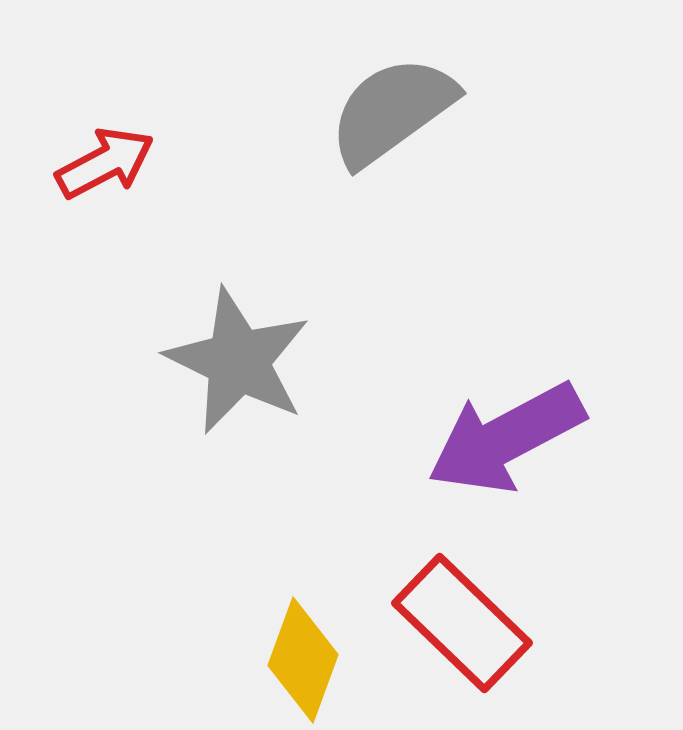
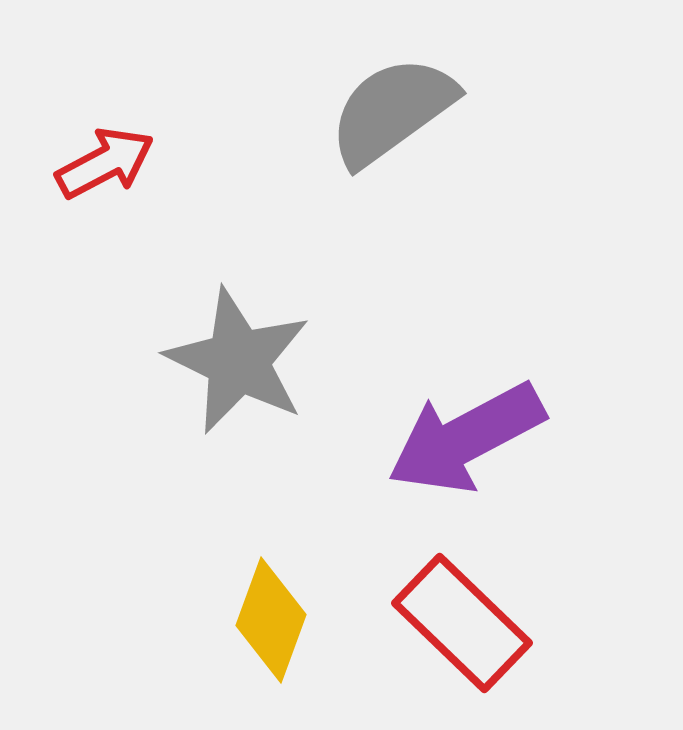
purple arrow: moved 40 px left
yellow diamond: moved 32 px left, 40 px up
